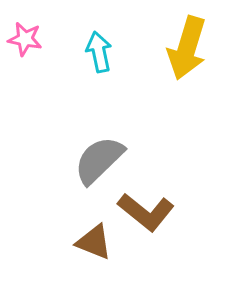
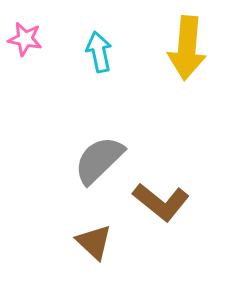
yellow arrow: rotated 12 degrees counterclockwise
brown L-shape: moved 15 px right, 10 px up
brown triangle: rotated 21 degrees clockwise
